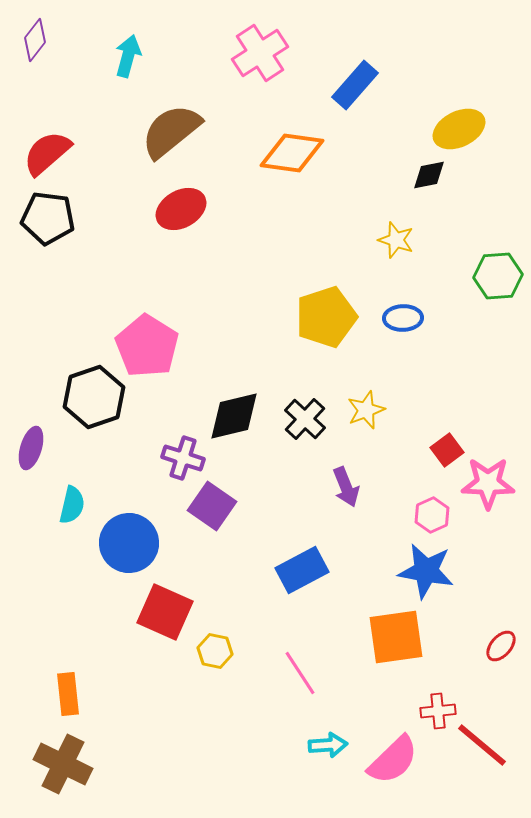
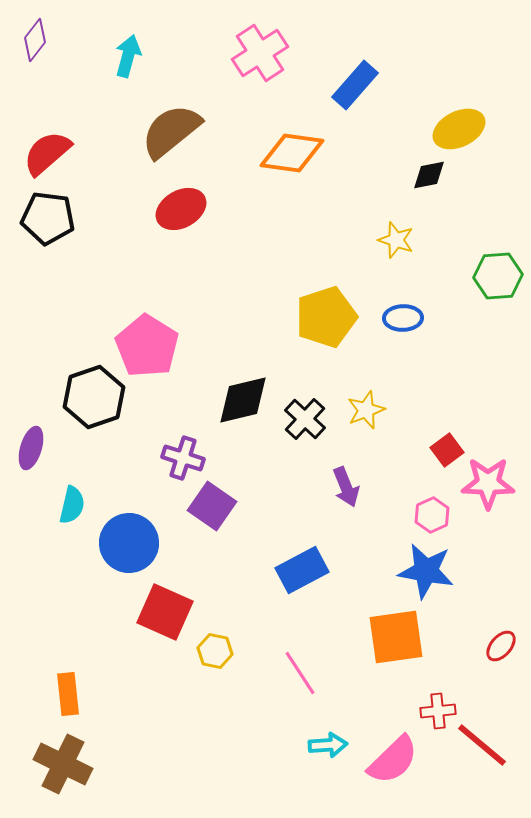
black diamond at (234, 416): moved 9 px right, 16 px up
